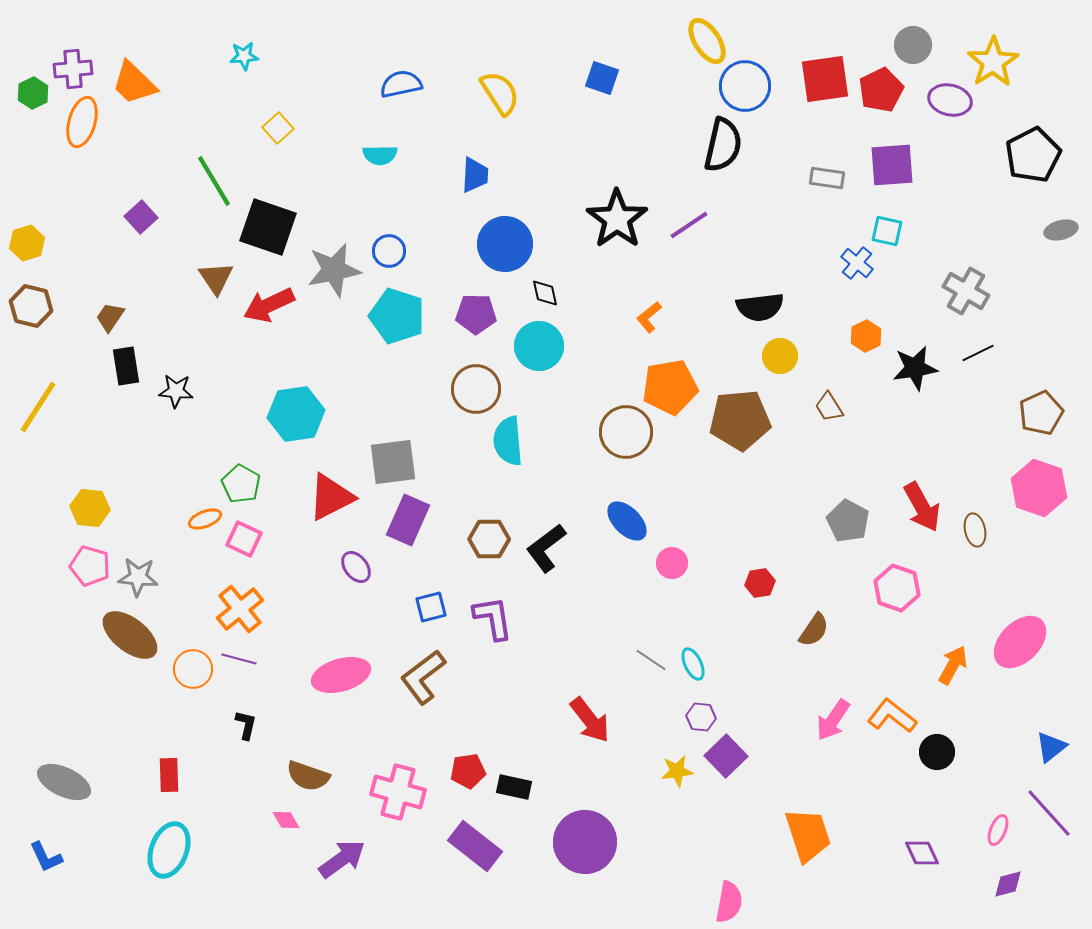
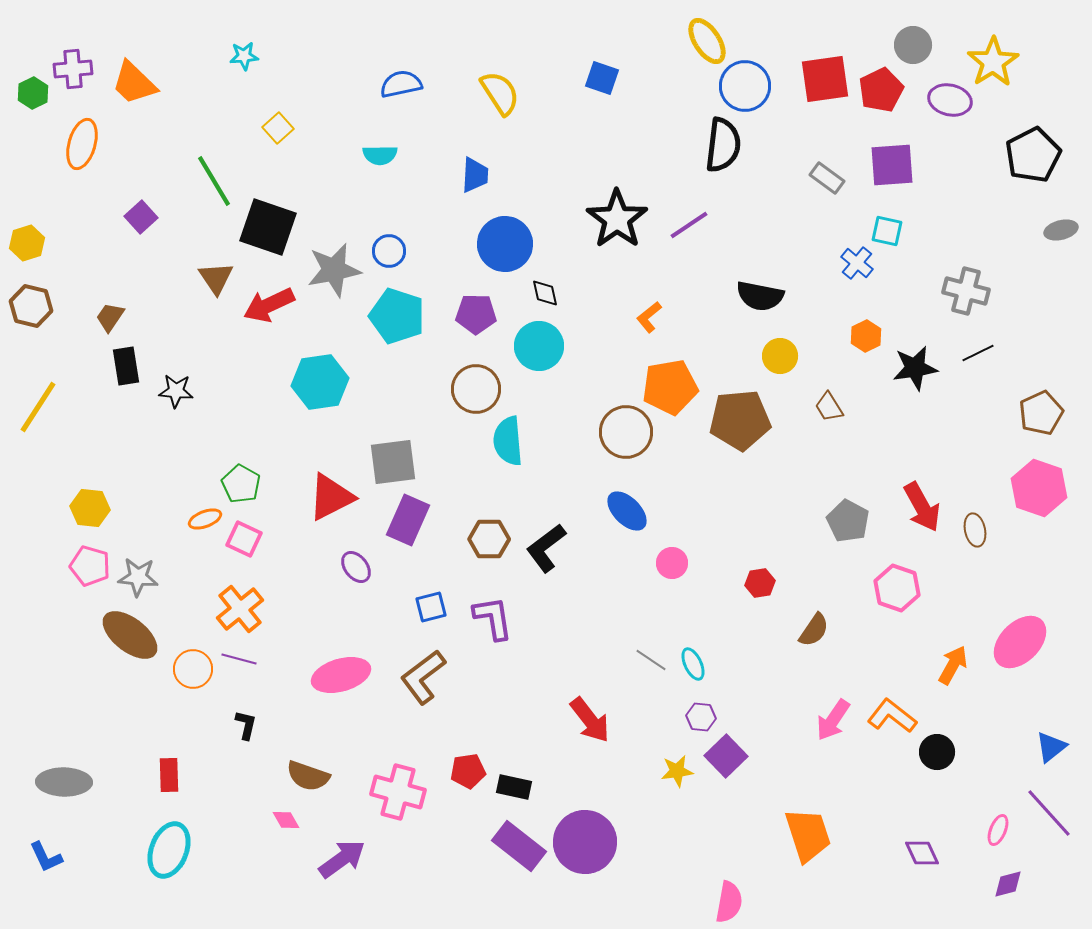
orange ellipse at (82, 122): moved 22 px down
black semicircle at (723, 145): rotated 6 degrees counterclockwise
gray rectangle at (827, 178): rotated 28 degrees clockwise
gray cross at (966, 291): rotated 15 degrees counterclockwise
black semicircle at (760, 307): moved 11 px up; rotated 18 degrees clockwise
cyan hexagon at (296, 414): moved 24 px right, 32 px up
blue ellipse at (627, 521): moved 10 px up
gray ellipse at (64, 782): rotated 24 degrees counterclockwise
purple rectangle at (475, 846): moved 44 px right
